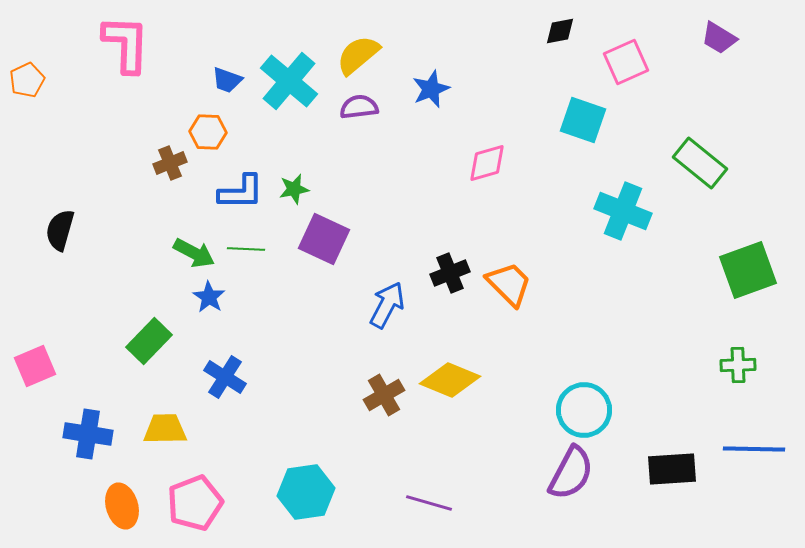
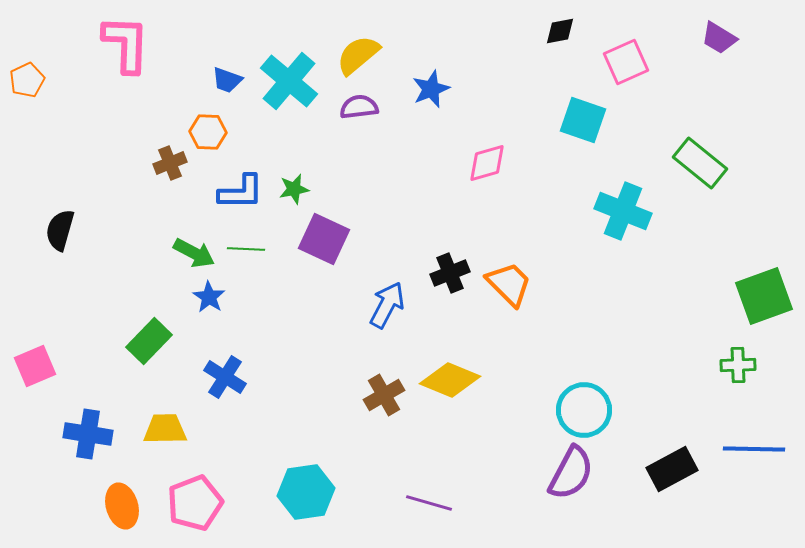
green square at (748, 270): moved 16 px right, 26 px down
black rectangle at (672, 469): rotated 24 degrees counterclockwise
